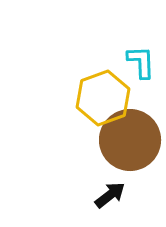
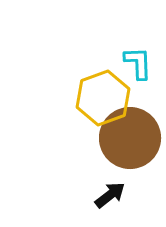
cyan L-shape: moved 3 px left, 1 px down
brown circle: moved 2 px up
